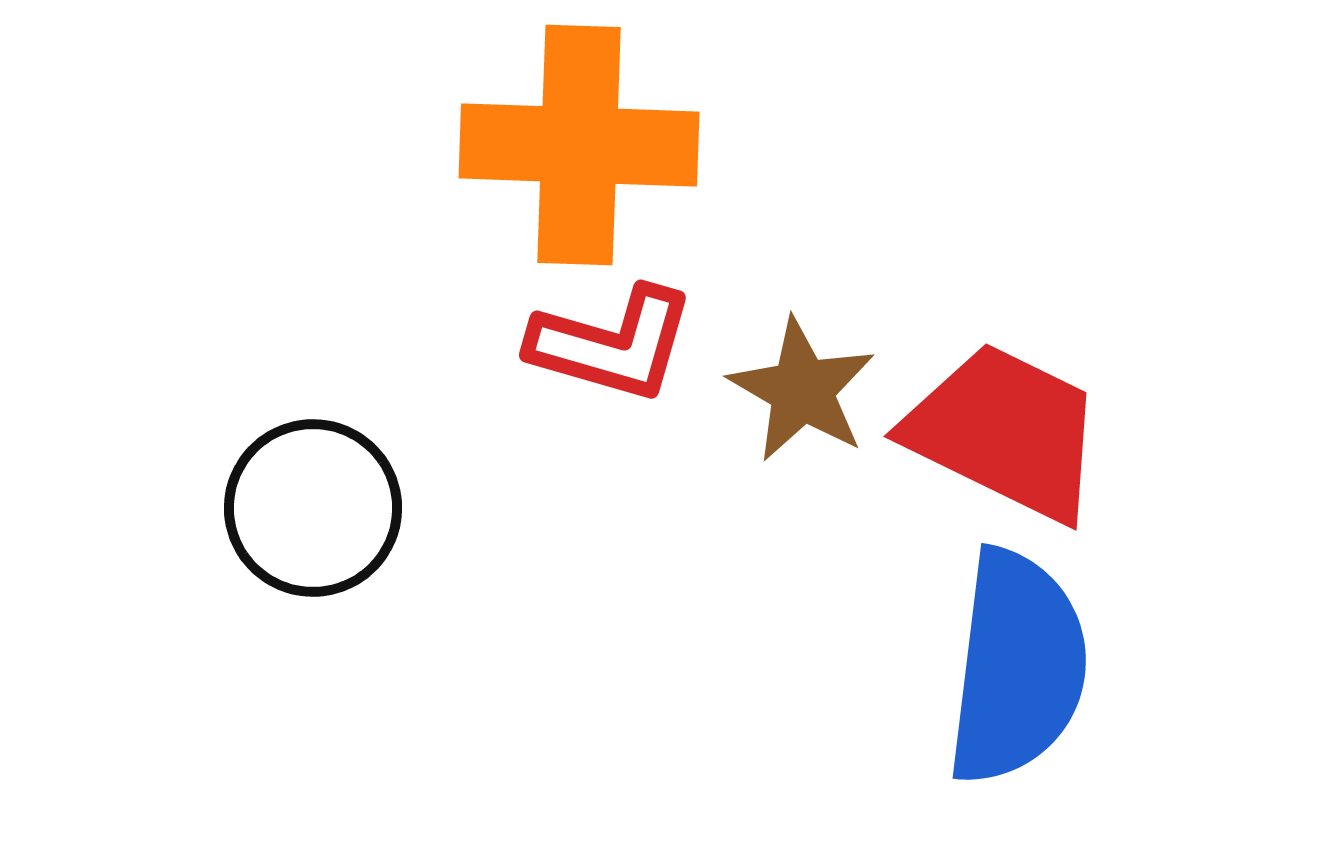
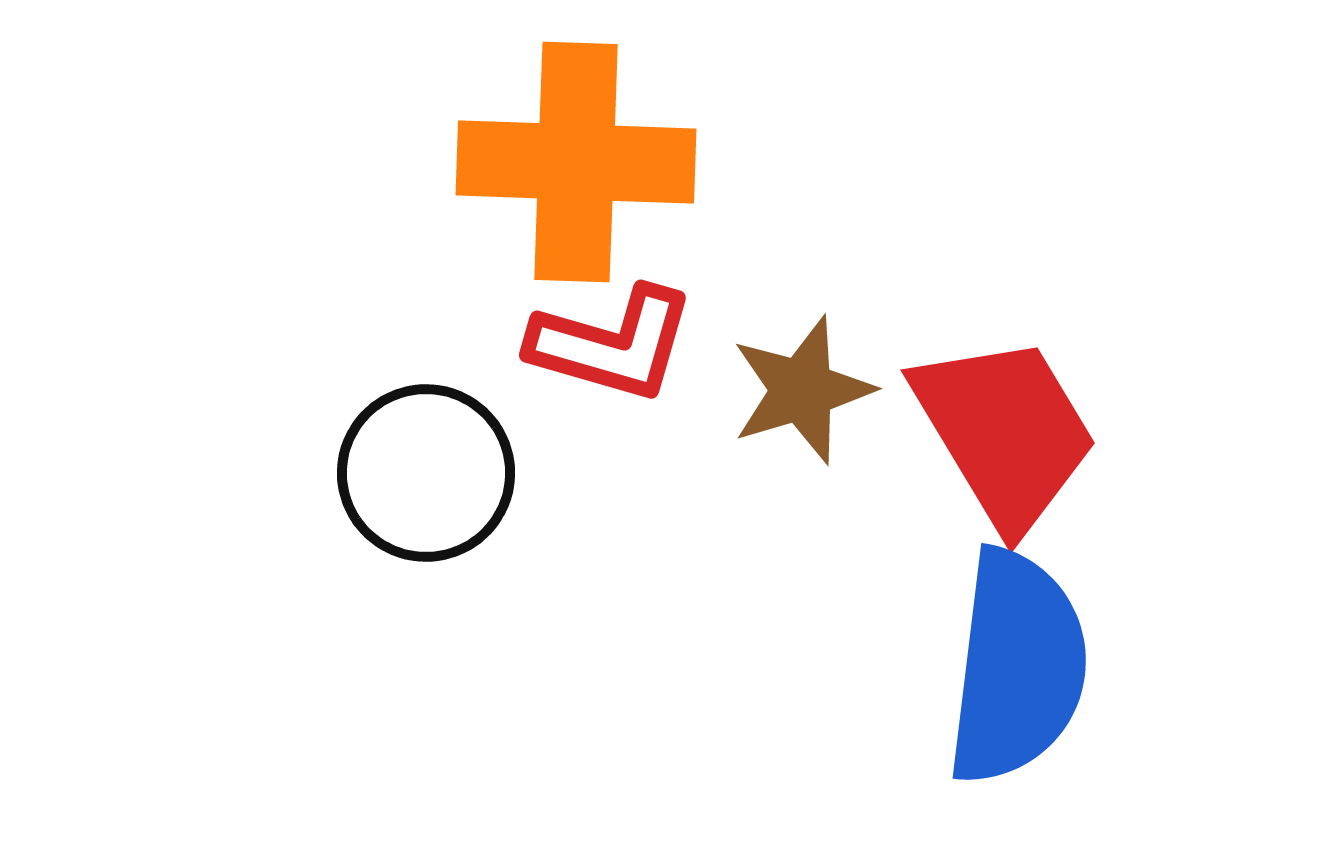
orange cross: moved 3 px left, 17 px down
brown star: rotated 25 degrees clockwise
red trapezoid: rotated 33 degrees clockwise
black circle: moved 113 px right, 35 px up
